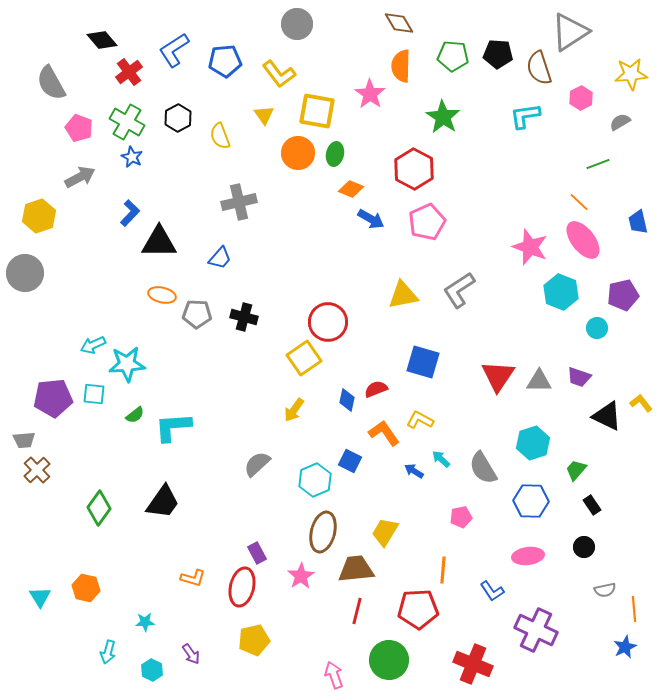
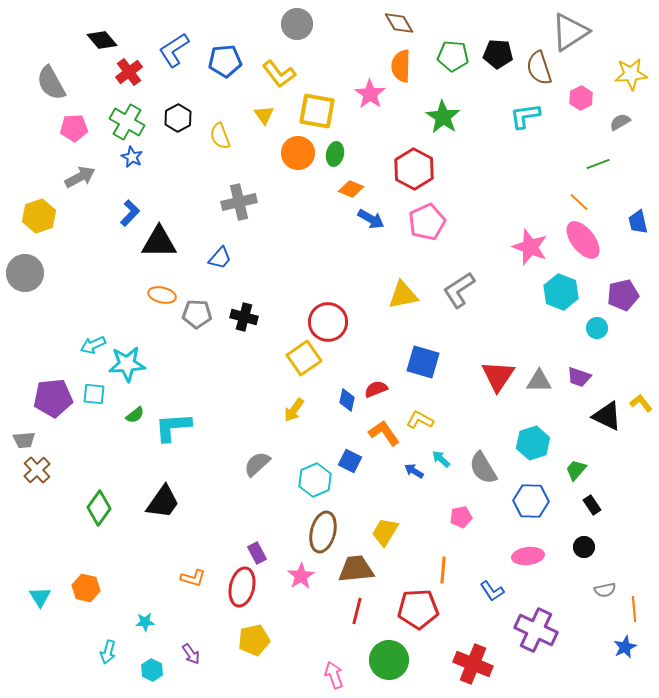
pink pentagon at (79, 128): moved 5 px left; rotated 24 degrees counterclockwise
